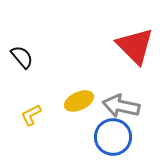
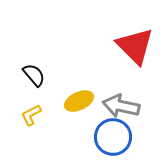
black semicircle: moved 12 px right, 18 px down
